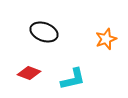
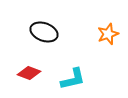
orange star: moved 2 px right, 5 px up
